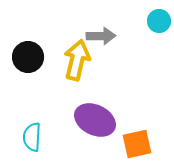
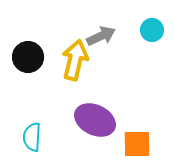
cyan circle: moved 7 px left, 9 px down
gray arrow: rotated 24 degrees counterclockwise
yellow arrow: moved 2 px left
orange square: rotated 12 degrees clockwise
